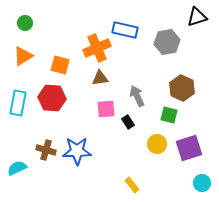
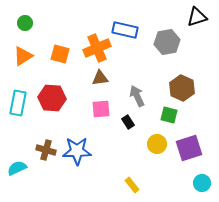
orange square: moved 11 px up
pink square: moved 5 px left
